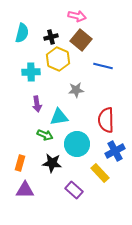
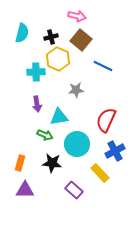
blue line: rotated 12 degrees clockwise
cyan cross: moved 5 px right
red semicircle: rotated 25 degrees clockwise
